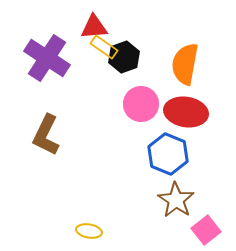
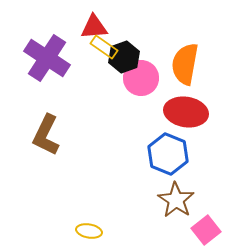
pink circle: moved 26 px up
